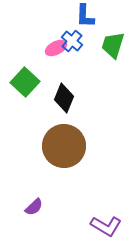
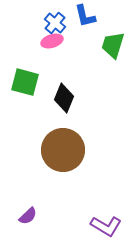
blue L-shape: rotated 15 degrees counterclockwise
blue cross: moved 17 px left, 18 px up
pink ellipse: moved 4 px left, 7 px up; rotated 10 degrees clockwise
green square: rotated 28 degrees counterclockwise
brown circle: moved 1 px left, 4 px down
purple semicircle: moved 6 px left, 9 px down
